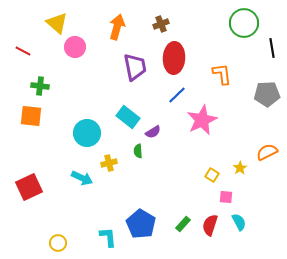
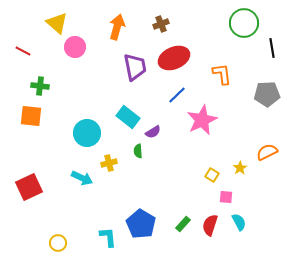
red ellipse: rotated 64 degrees clockwise
